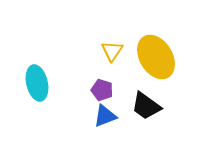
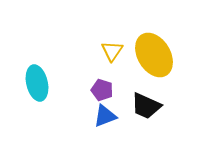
yellow ellipse: moved 2 px left, 2 px up
black trapezoid: rotated 12 degrees counterclockwise
